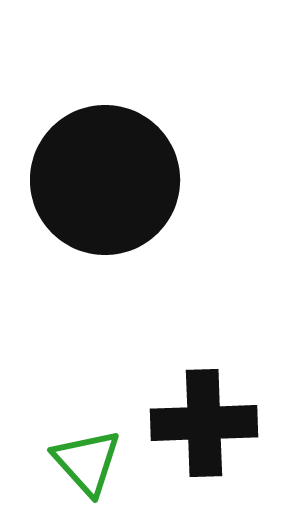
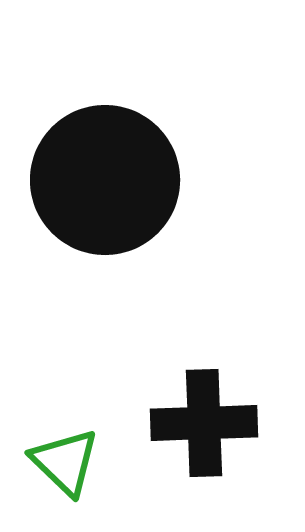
green triangle: moved 22 px left; rotated 4 degrees counterclockwise
